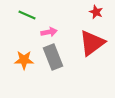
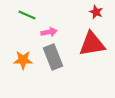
red triangle: moved 1 px down; rotated 28 degrees clockwise
orange star: moved 1 px left
